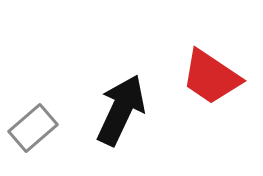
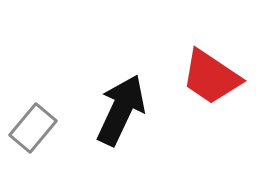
gray rectangle: rotated 9 degrees counterclockwise
